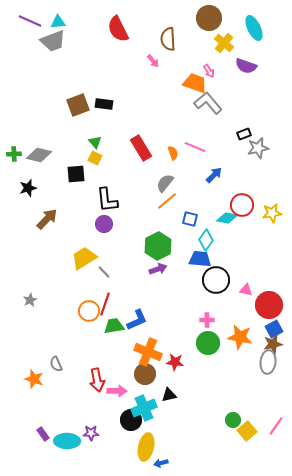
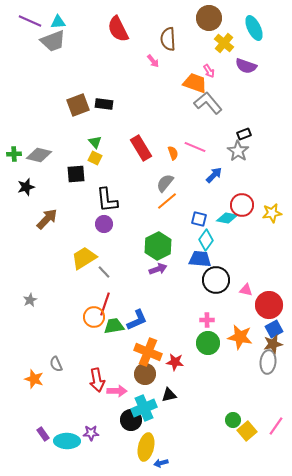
gray star at (258, 148): moved 20 px left, 3 px down; rotated 25 degrees counterclockwise
black star at (28, 188): moved 2 px left, 1 px up
blue square at (190, 219): moved 9 px right
orange circle at (89, 311): moved 5 px right, 6 px down
